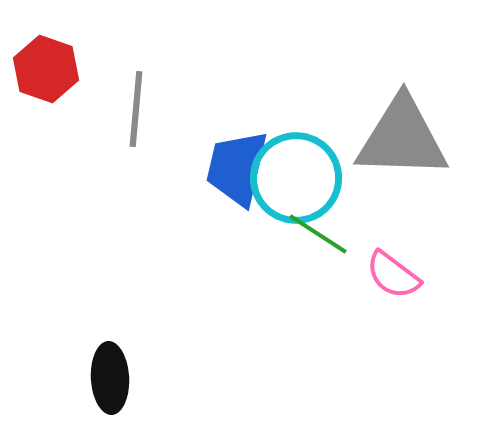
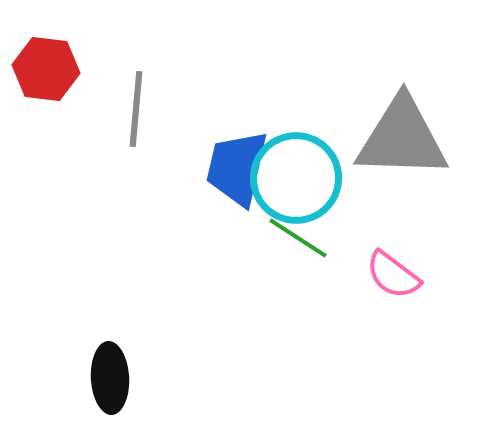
red hexagon: rotated 12 degrees counterclockwise
green line: moved 20 px left, 4 px down
